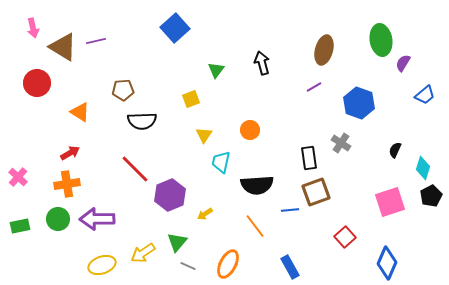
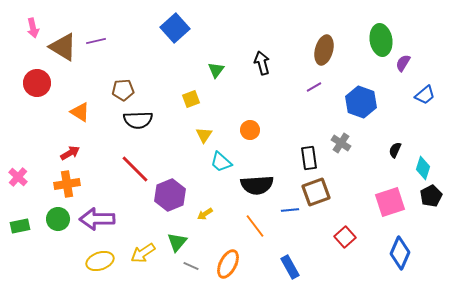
blue hexagon at (359, 103): moved 2 px right, 1 px up
black semicircle at (142, 121): moved 4 px left, 1 px up
cyan trapezoid at (221, 162): rotated 60 degrees counterclockwise
blue diamond at (387, 263): moved 13 px right, 10 px up
yellow ellipse at (102, 265): moved 2 px left, 4 px up
gray line at (188, 266): moved 3 px right
